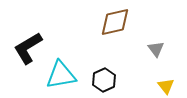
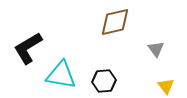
cyan triangle: rotated 20 degrees clockwise
black hexagon: moved 1 px down; rotated 20 degrees clockwise
